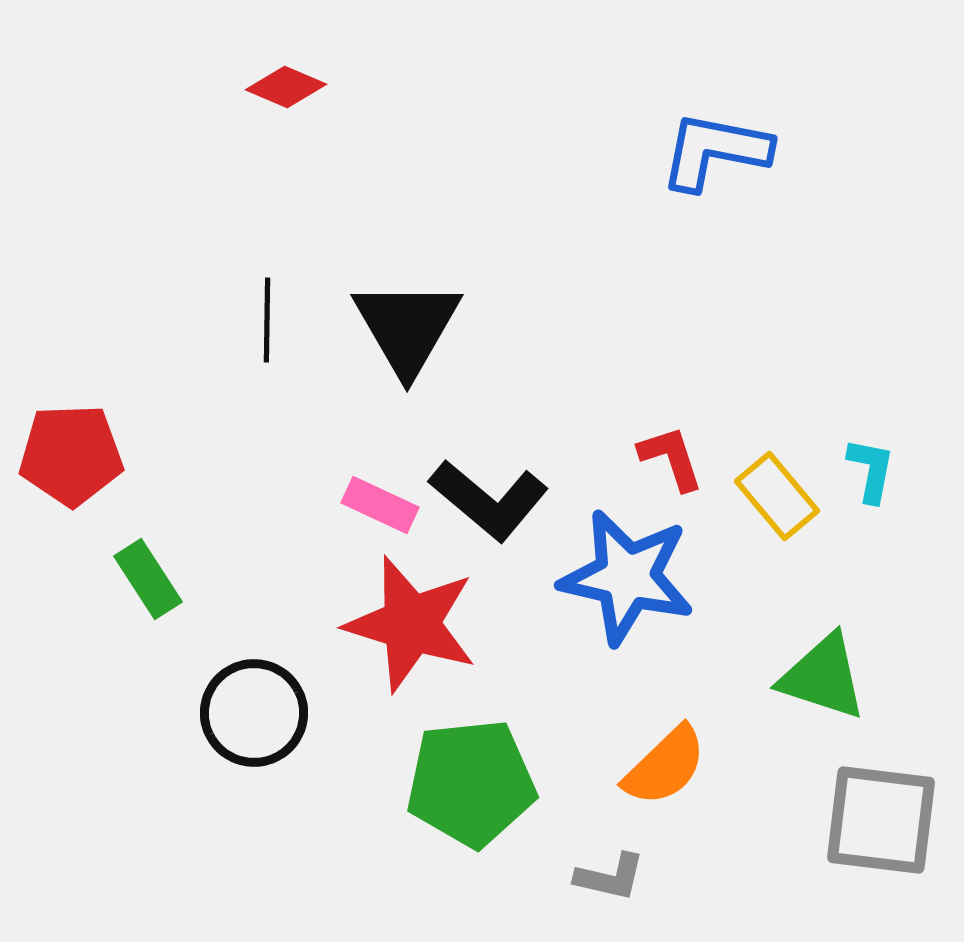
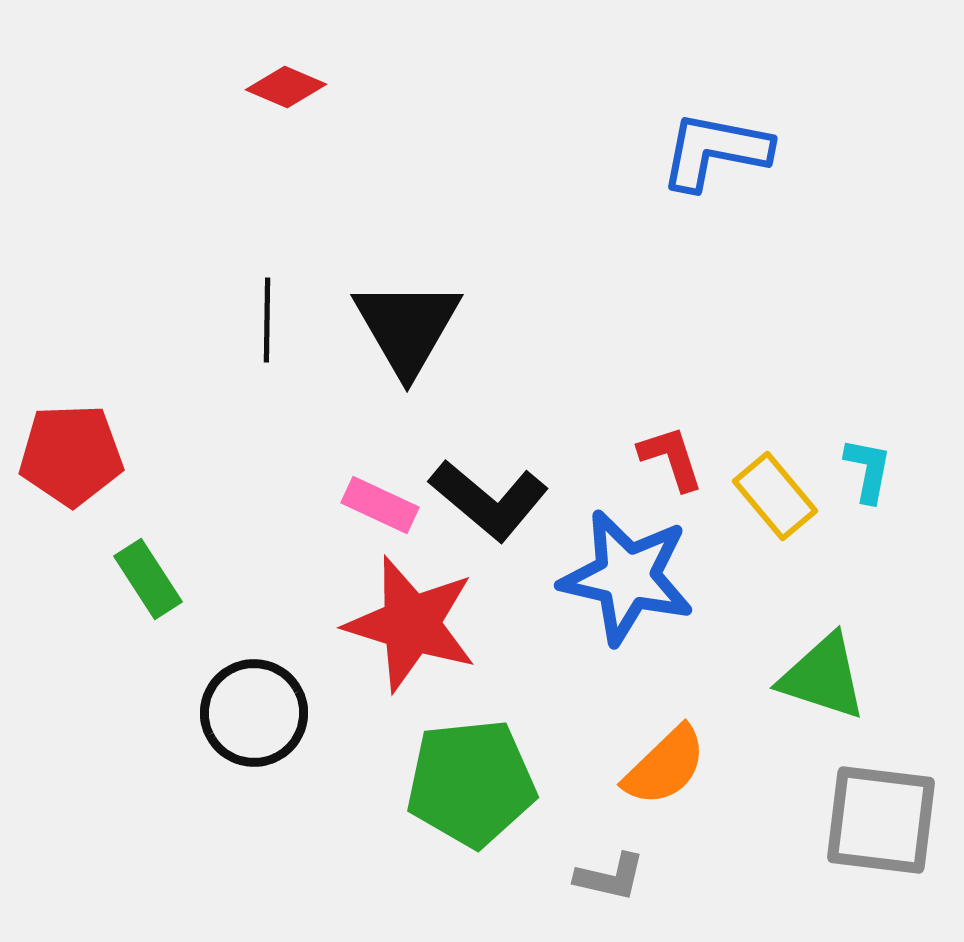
cyan L-shape: moved 3 px left
yellow rectangle: moved 2 px left
